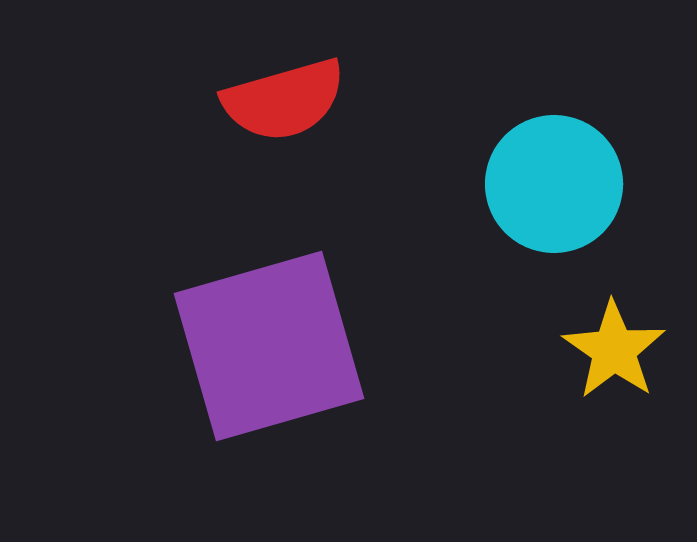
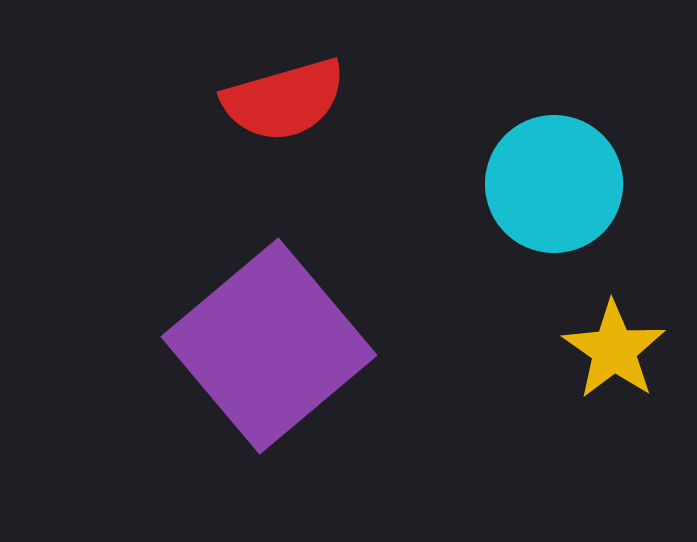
purple square: rotated 24 degrees counterclockwise
